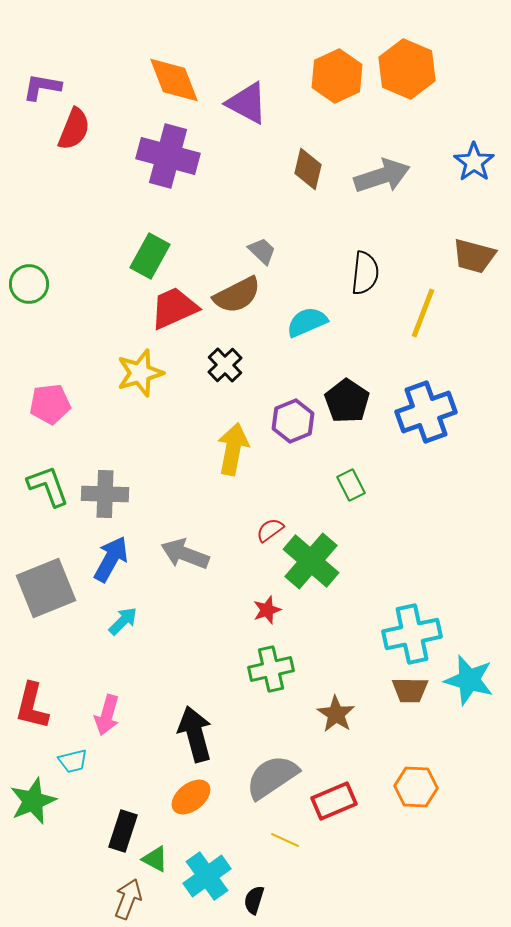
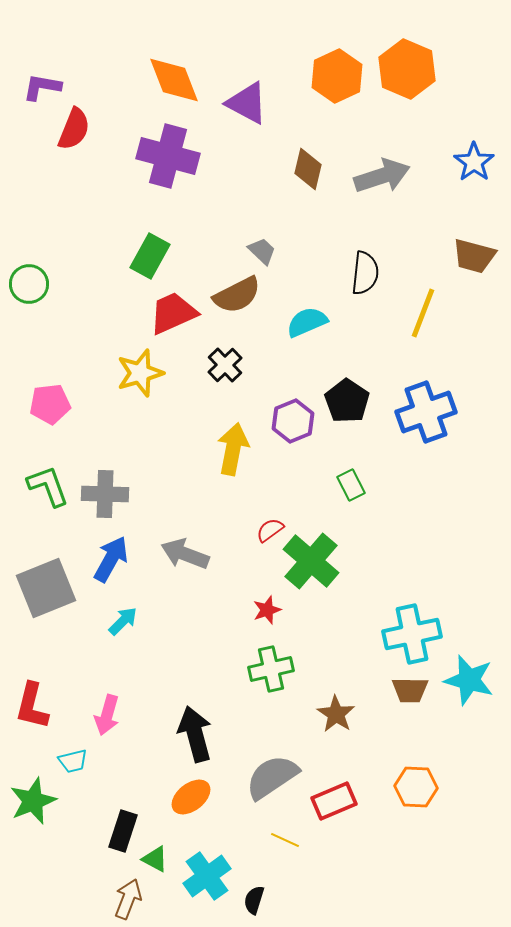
red trapezoid at (174, 308): moved 1 px left, 5 px down
